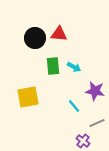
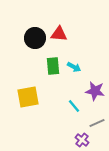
purple cross: moved 1 px left, 1 px up
